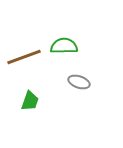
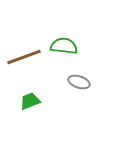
green semicircle: rotated 8 degrees clockwise
green trapezoid: rotated 130 degrees counterclockwise
